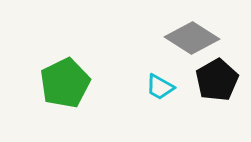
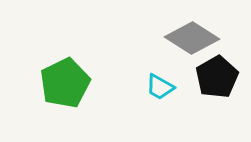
black pentagon: moved 3 px up
